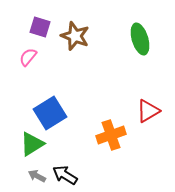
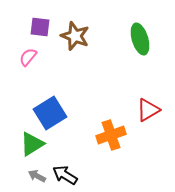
purple square: rotated 10 degrees counterclockwise
red triangle: moved 1 px up
